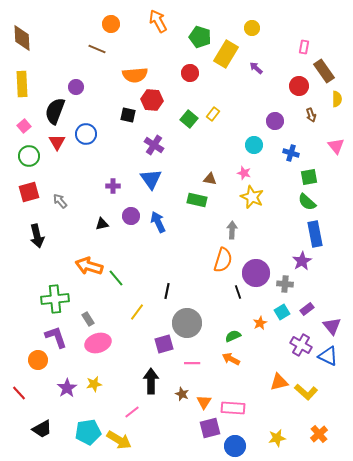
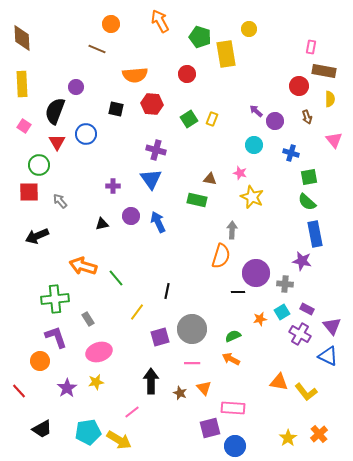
orange arrow at (158, 21): moved 2 px right
yellow circle at (252, 28): moved 3 px left, 1 px down
pink rectangle at (304, 47): moved 7 px right
yellow rectangle at (226, 54): rotated 40 degrees counterclockwise
purple arrow at (256, 68): moved 43 px down
brown rectangle at (324, 71): rotated 45 degrees counterclockwise
red circle at (190, 73): moved 3 px left, 1 px down
yellow semicircle at (337, 99): moved 7 px left
red hexagon at (152, 100): moved 4 px down
yellow rectangle at (213, 114): moved 1 px left, 5 px down; rotated 16 degrees counterclockwise
black square at (128, 115): moved 12 px left, 6 px up
brown arrow at (311, 115): moved 4 px left, 2 px down
green square at (189, 119): rotated 18 degrees clockwise
pink square at (24, 126): rotated 16 degrees counterclockwise
purple cross at (154, 145): moved 2 px right, 5 px down; rotated 18 degrees counterclockwise
pink triangle at (336, 146): moved 2 px left, 6 px up
green circle at (29, 156): moved 10 px right, 9 px down
pink star at (244, 173): moved 4 px left
red square at (29, 192): rotated 15 degrees clockwise
black arrow at (37, 236): rotated 80 degrees clockwise
orange semicircle at (223, 260): moved 2 px left, 4 px up
purple star at (302, 261): rotated 30 degrees counterclockwise
orange arrow at (89, 266): moved 6 px left
black line at (238, 292): rotated 72 degrees counterclockwise
purple rectangle at (307, 309): rotated 64 degrees clockwise
gray circle at (187, 323): moved 5 px right, 6 px down
orange star at (260, 323): moved 4 px up; rotated 16 degrees clockwise
pink ellipse at (98, 343): moved 1 px right, 9 px down
purple square at (164, 344): moved 4 px left, 7 px up
purple cross at (301, 345): moved 1 px left, 11 px up
orange circle at (38, 360): moved 2 px right, 1 px down
orange triangle at (279, 382): rotated 24 degrees clockwise
yellow star at (94, 384): moved 2 px right, 2 px up
yellow L-shape at (306, 392): rotated 10 degrees clockwise
red line at (19, 393): moved 2 px up
brown star at (182, 394): moved 2 px left, 1 px up
orange triangle at (204, 402): moved 14 px up; rotated 14 degrees counterclockwise
yellow star at (277, 438): moved 11 px right; rotated 24 degrees counterclockwise
